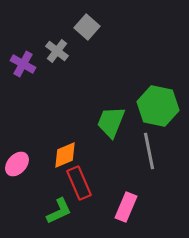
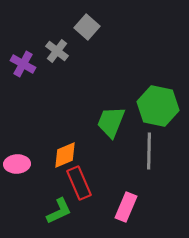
gray line: rotated 12 degrees clockwise
pink ellipse: rotated 45 degrees clockwise
